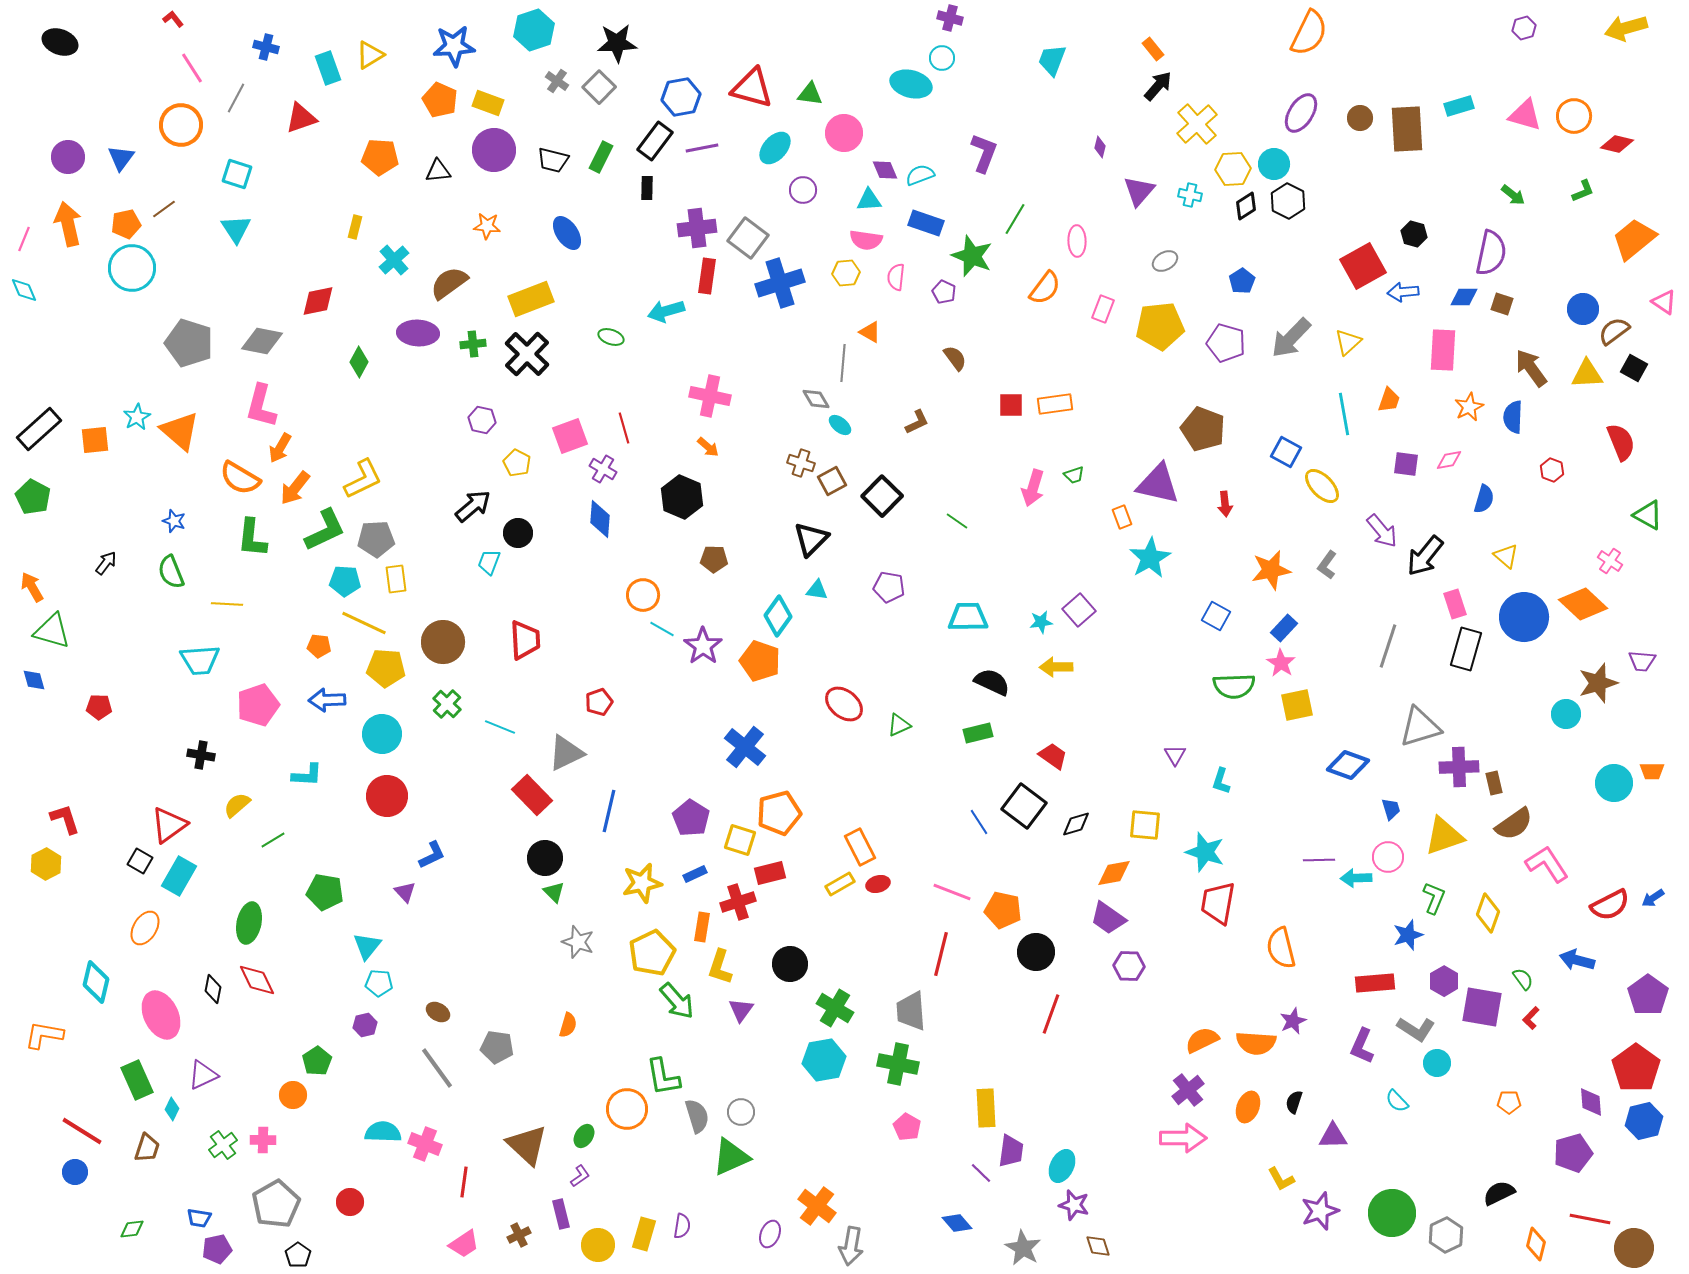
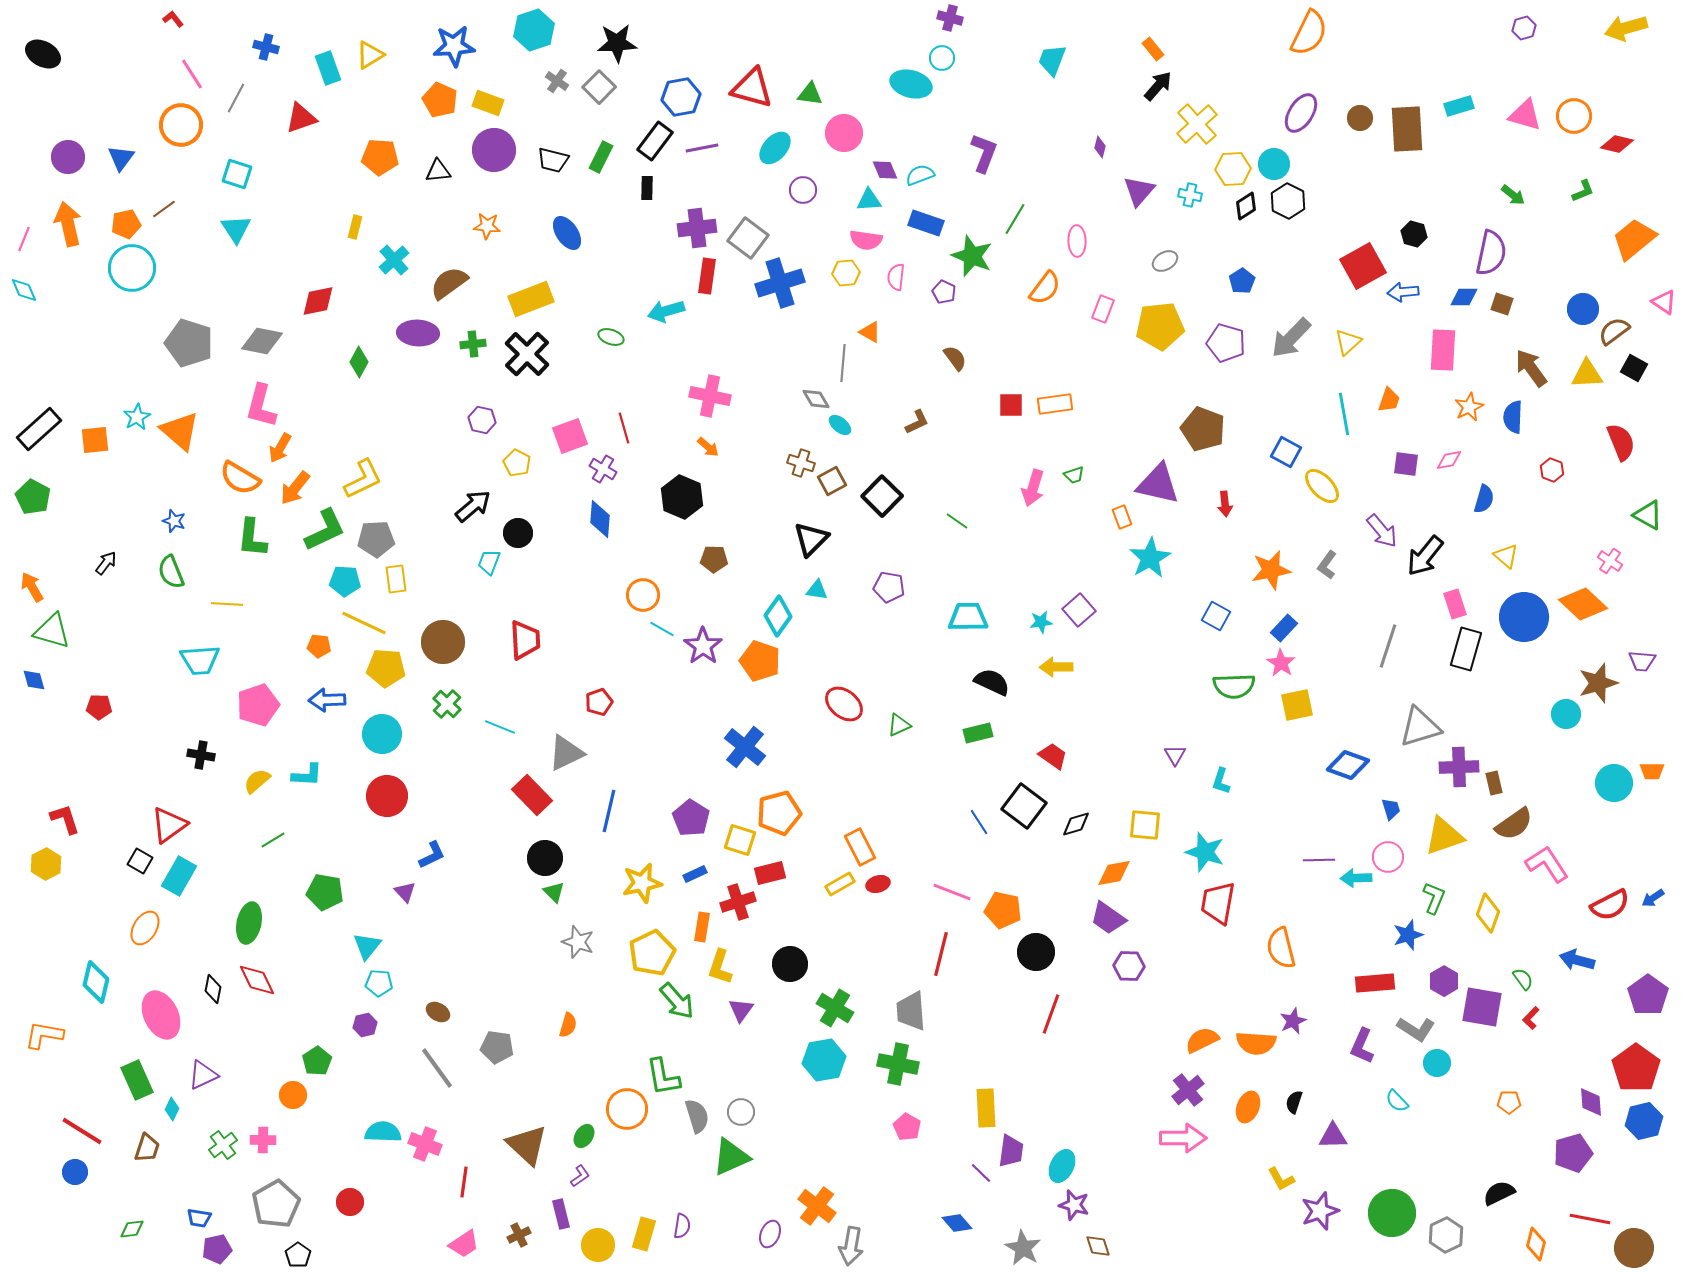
black ellipse at (60, 42): moved 17 px left, 12 px down; rotated 8 degrees clockwise
pink line at (192, 68): moved 6 px down
yellow semicircle at (237, 805): moved 20 px right, 24 px up
